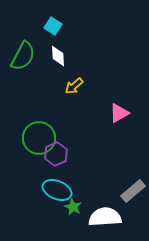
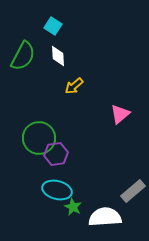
pink triangle: moved 1 px right, 1 px down; rotated 10 degrees counterclockwise
purple hexagon: rotated 15 degrees clockwise
cyan ellipse: rotated 8 degrees counterclockwise
